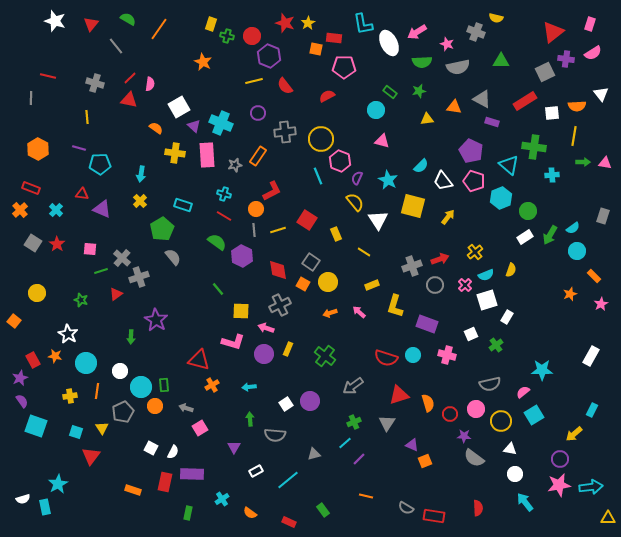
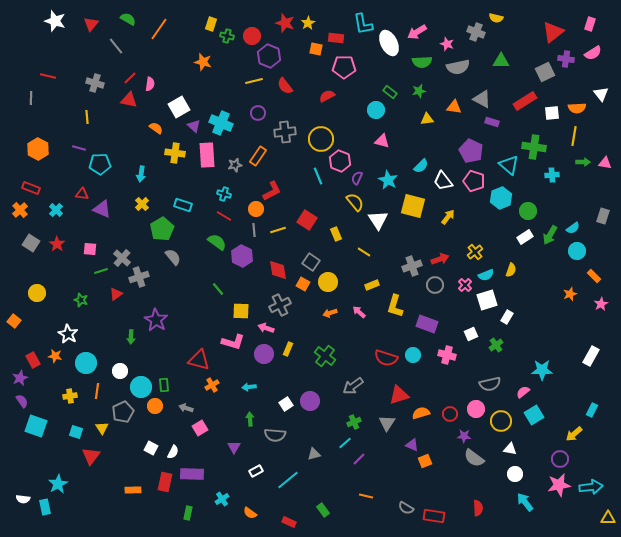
red rectangle at (334, 38): moved 2 px right
orange star at (203, 62): rotated 12 degrees counterclockwise
orange semicircle at (577, 106): moved 2 px down
yellow cross at (140, 201): moved 2 px right, 3 px down
gray square at (33, 243): moved 2 px left
orange semicircle at (428, 403): moved 7 px left, 10 px down; rotated 90 degrees counterclockwise
orange rectangle at (133, 490): rotated 21 degrees counterclockwise
white semicircle at (23, 499): rotated 24 degrees clockwise
